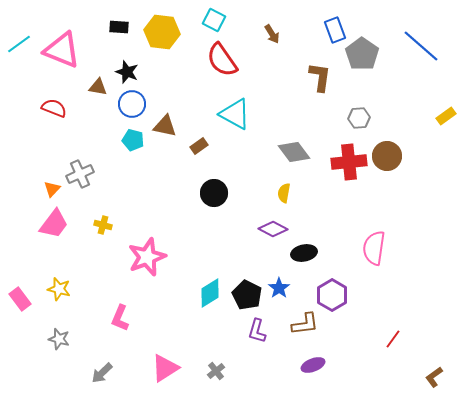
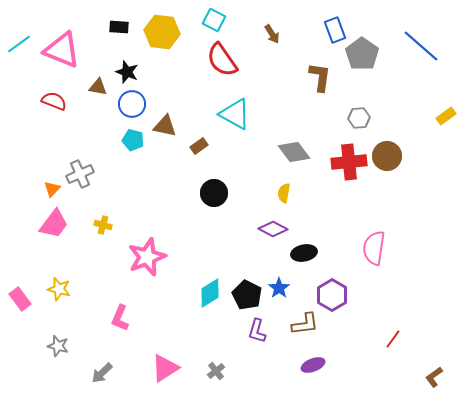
red semicircle at (54, 108): moved 7 px up
gray star at (59, 339): moved 1 px left, 7 px down
